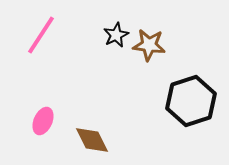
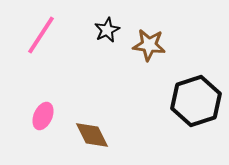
black star: moved 9 px left, 5 px up
black hexagon: moved 5 px right
pink ellipse: moved 5 px up
brown diamond: moved 5 px up
